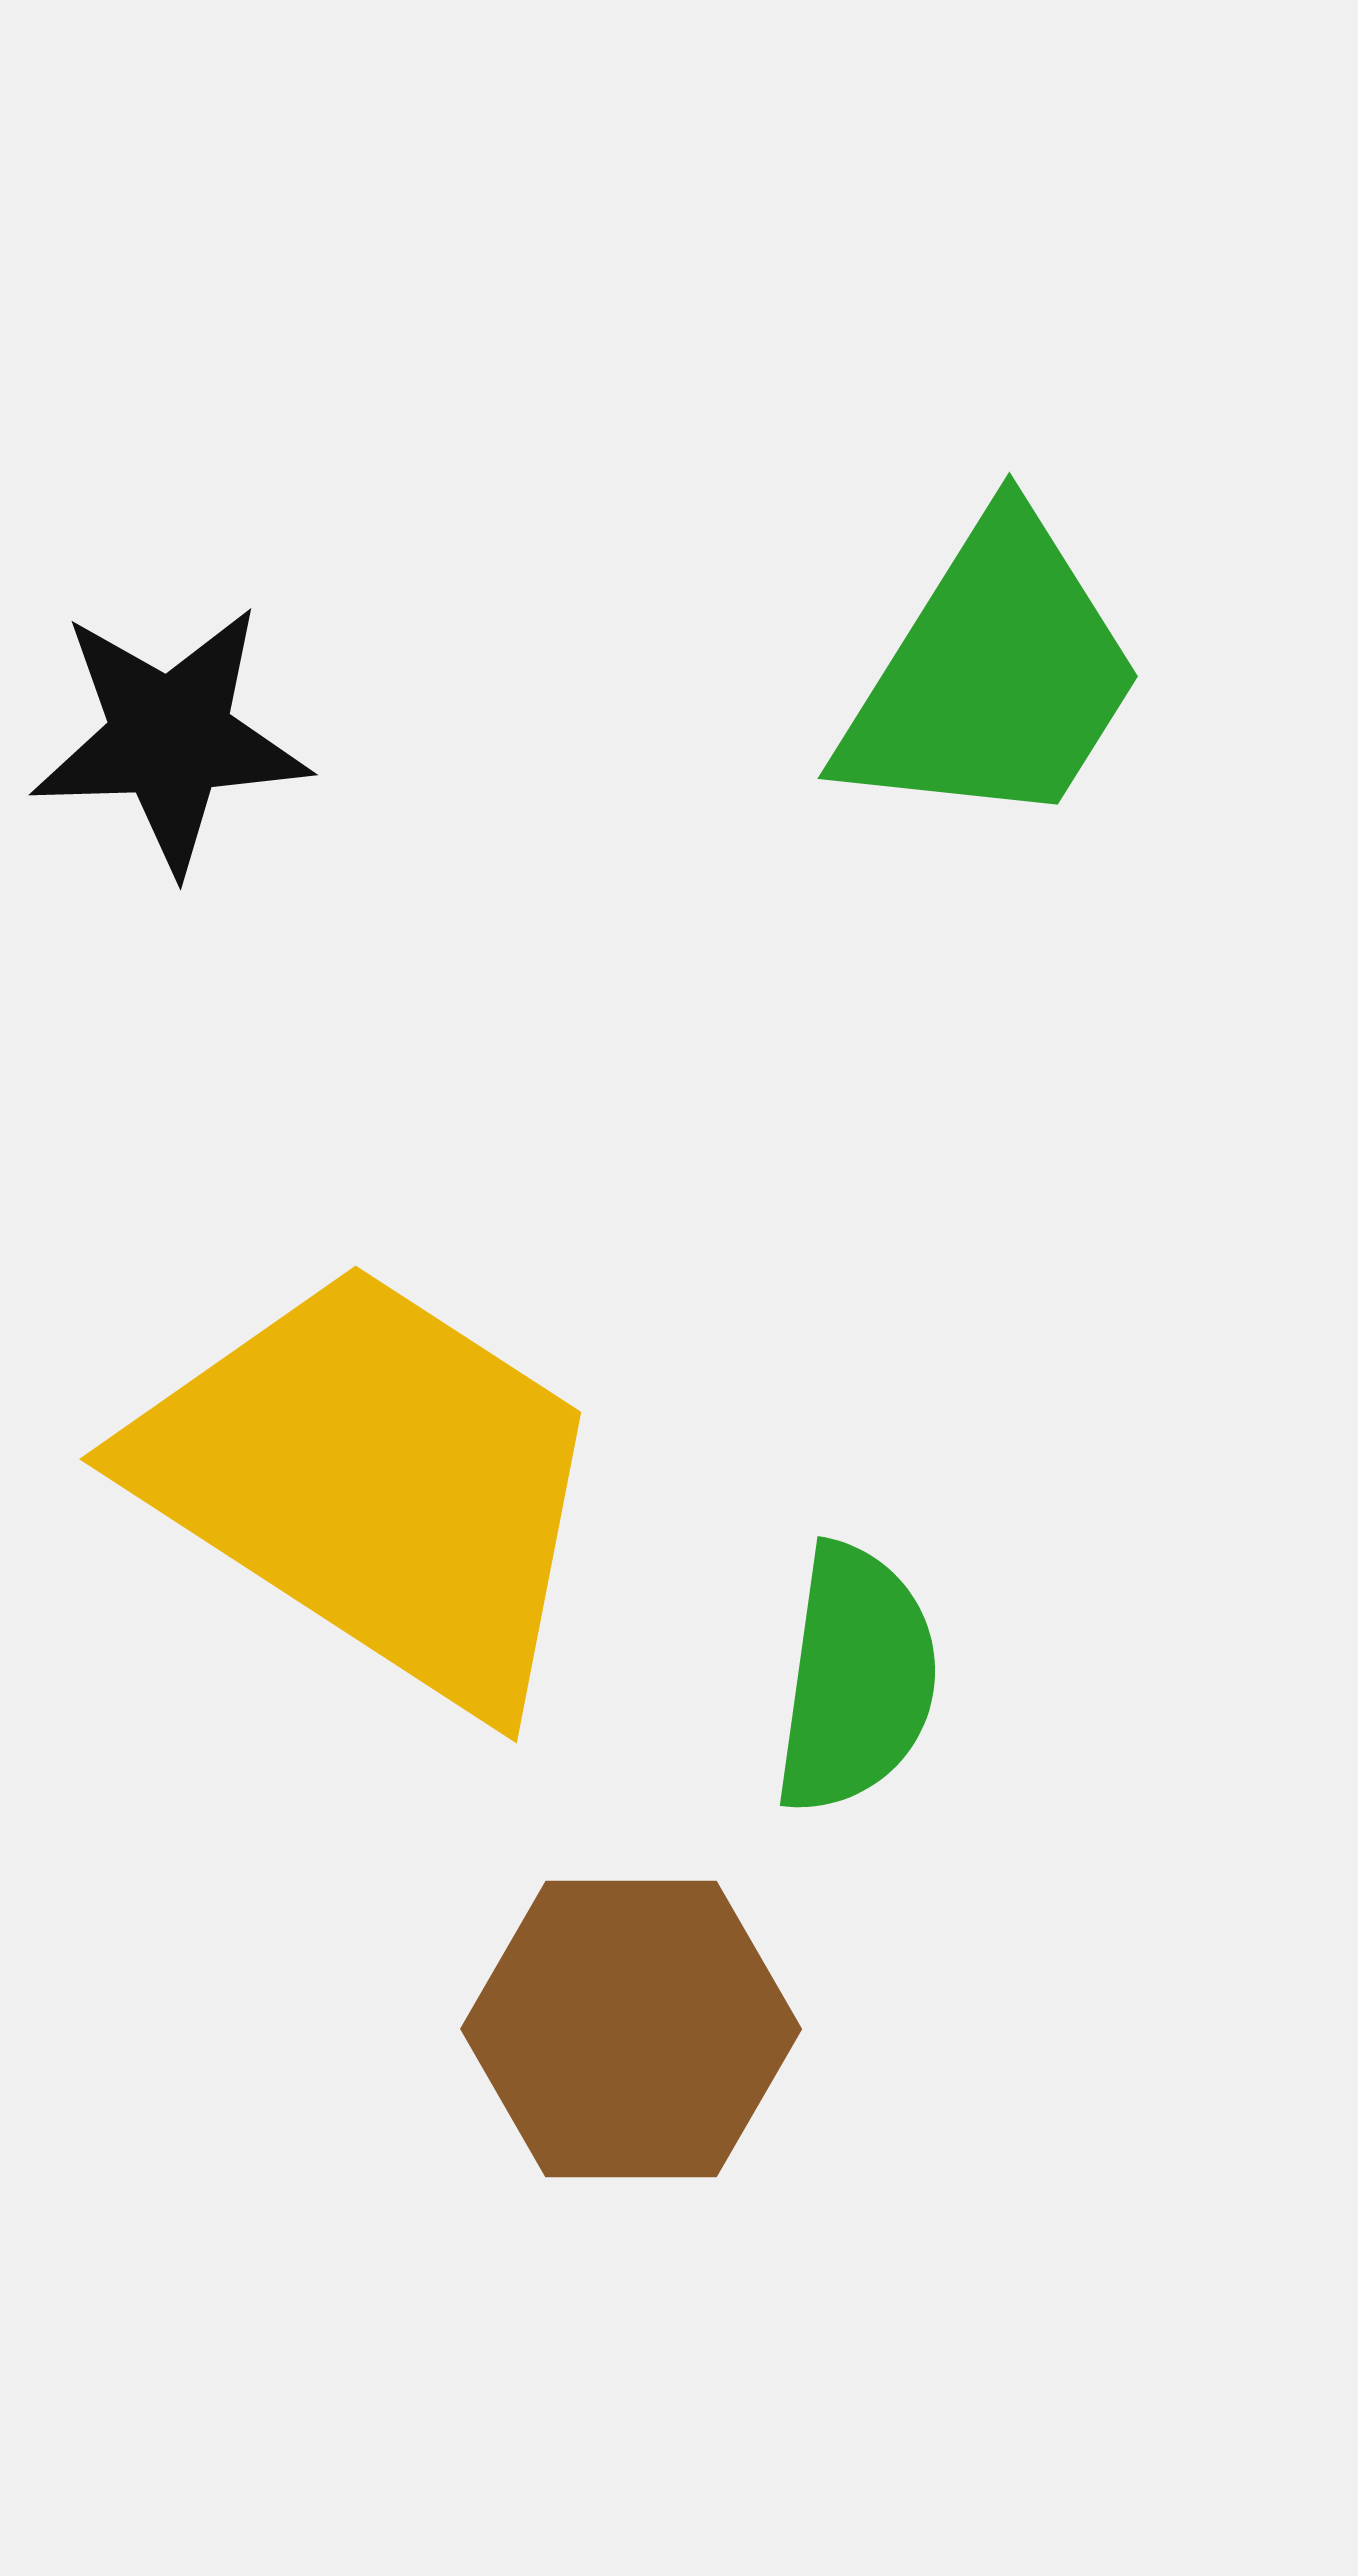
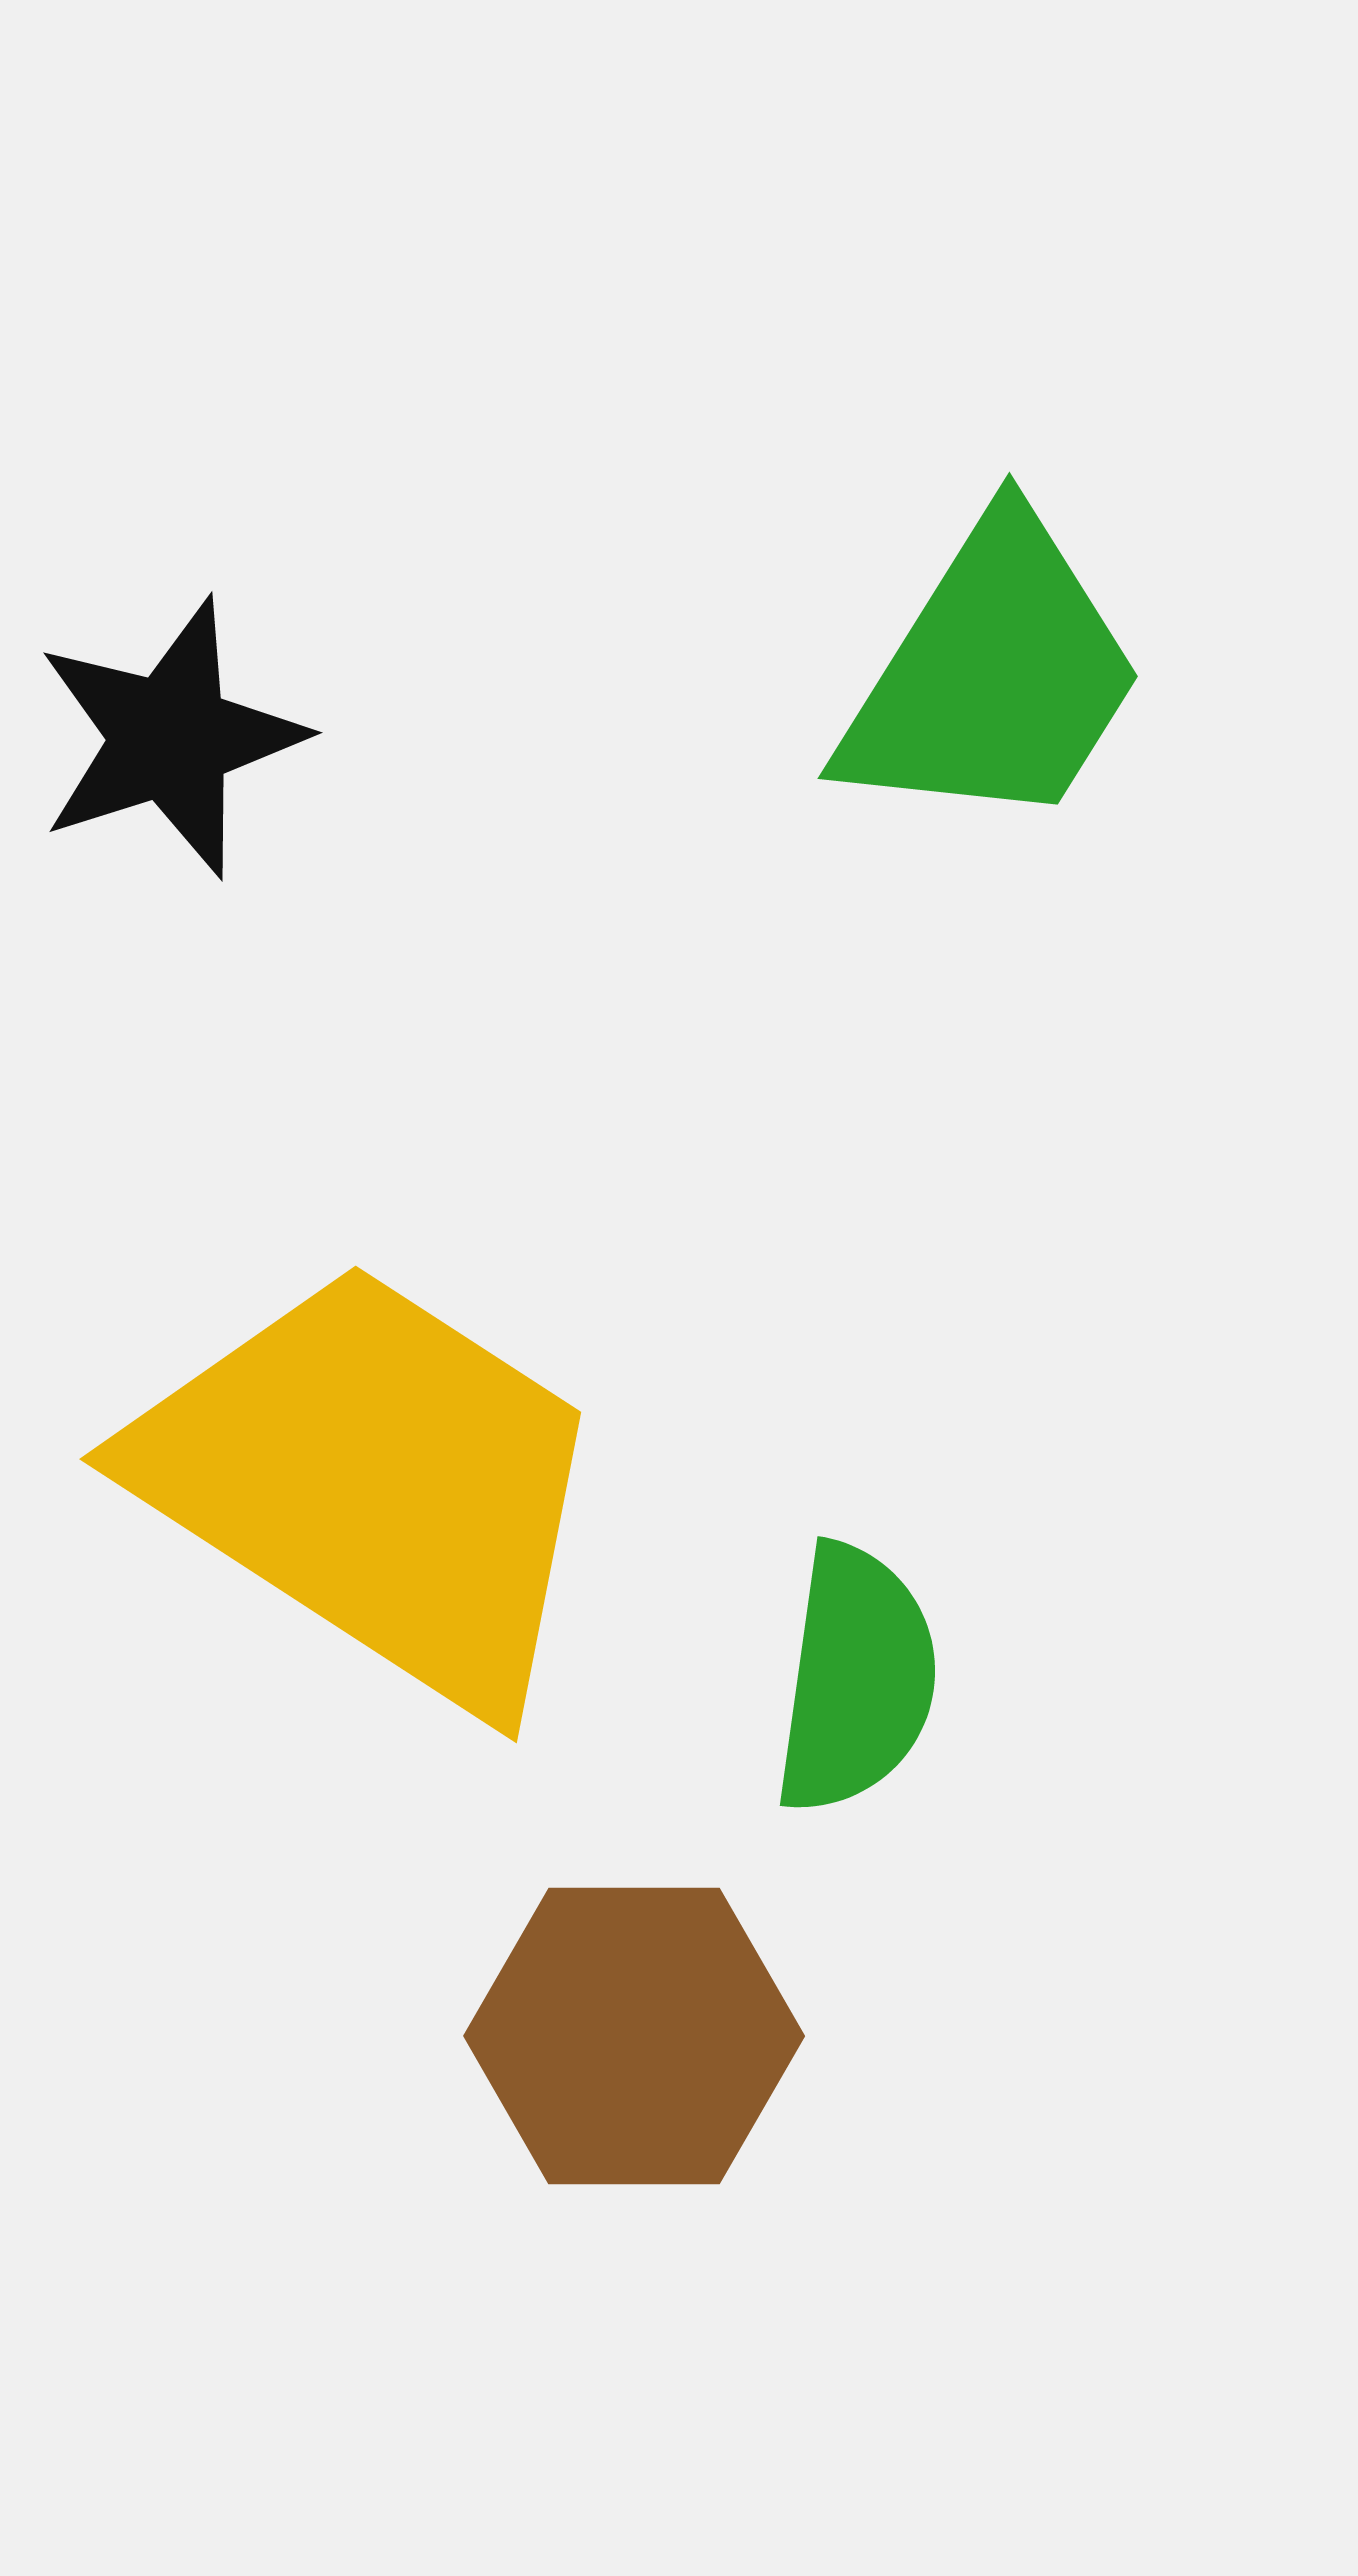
black star: rotated 16 degrees counterclockwise
brown hexagon: moved 3 px right, 7 px down
